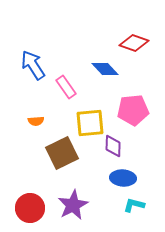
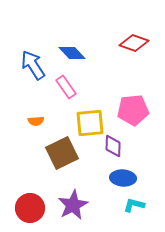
blue diamond: moved 33 px left, 16 px up
